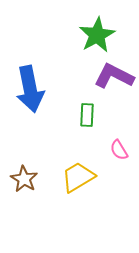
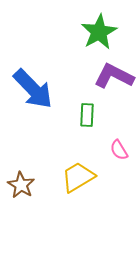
green star: moved 2 px right, 3 px up
blue arrow: moved 3 px right; rotated 33 degrees counterclockwise
brown star: moved 3 px left, 6 px down
